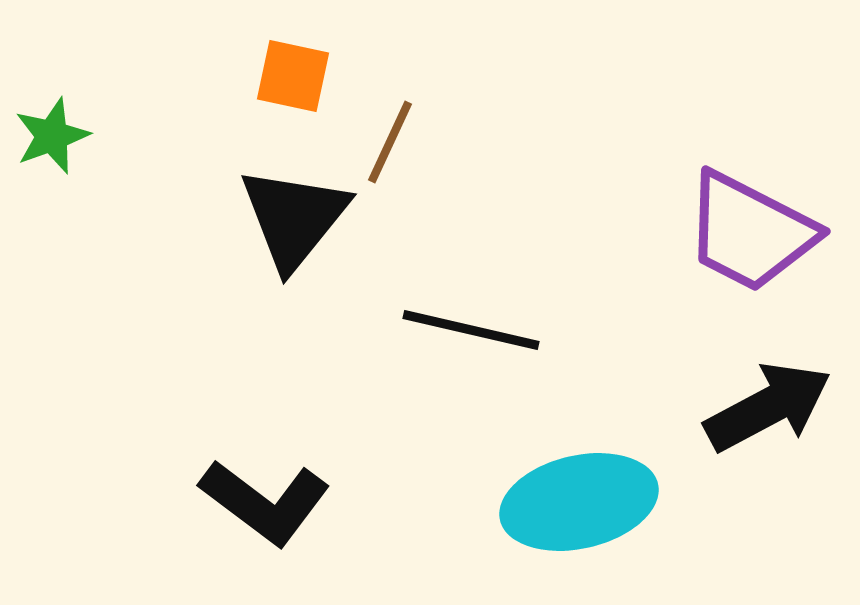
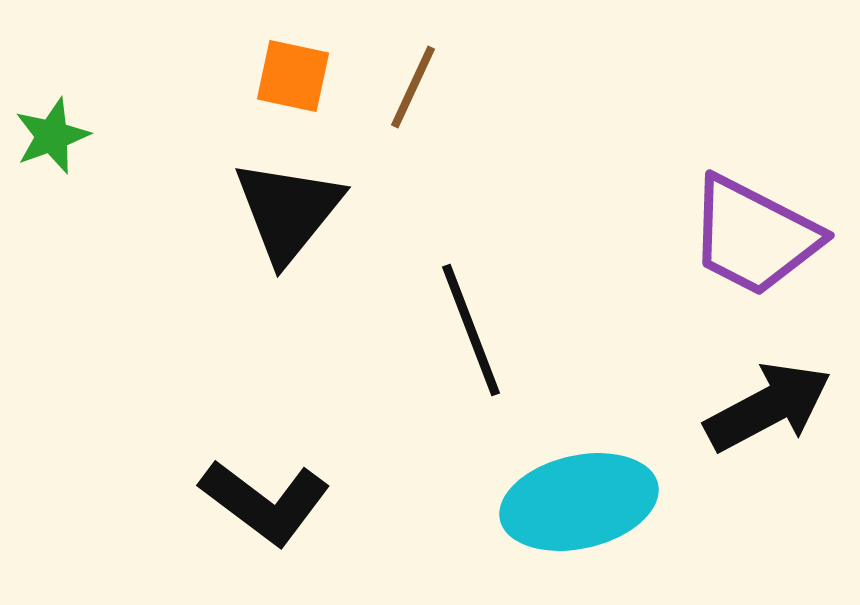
brown line: moved 23 px right, 55 px up
black triangle: moved 6 px left, 7 px up
purple trapezoid: moved 4 px right, 4 px down
black line: rotated 56 degrees clockwise
